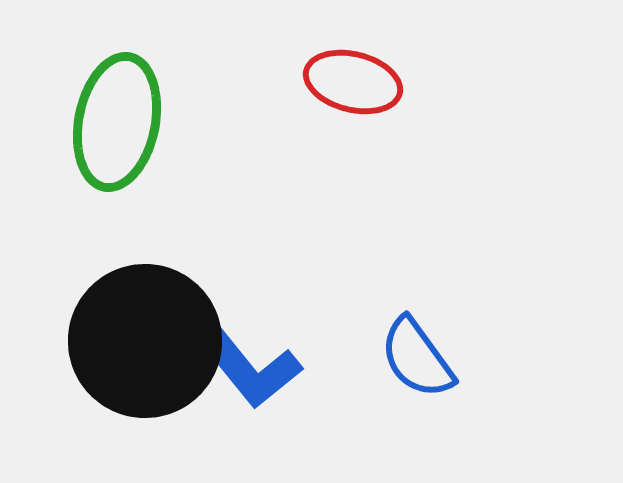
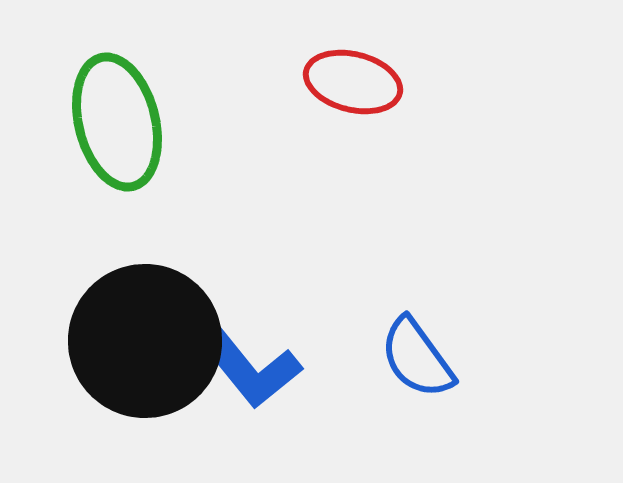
green ellipse: rotated 25 degrees counterclockwise
